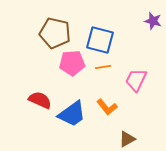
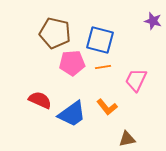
brown triangle: rotated 18 degrees clockwise
